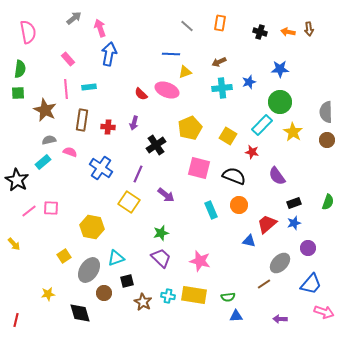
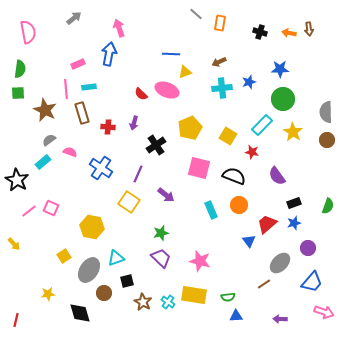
gray line at (187, 26): moved 9 px right, 12 px up
pink arrow at (100, 28): moved 19 px right
orange arrow at (288, 32): moved 1 px right, 1 px down
pink rectangle at (68, 59): moved 10 px right, 5 px down; rotated 72 degrees counterclockwise
green circle at (280, 102): moved 3 px right, 3 px up
brown rectangle at (82, 120): moved 7 px up; rotated 25 degrees counterclockwise
gray semicircle at (49, 140): rotated 24 degrees counterclockwise
green semicircle at (328, 202): moved 4 px down
pink square at (51, 208): rotated 21 degrees clockwise
blue triangle at (249, 241): rotated 40 degrees clockwise
blue trapezoid at (311, 284): moved 1 px right, 2 px up
cyan cross at (168, 296): moved 6 px down; rotated 24 degrees clockwise
